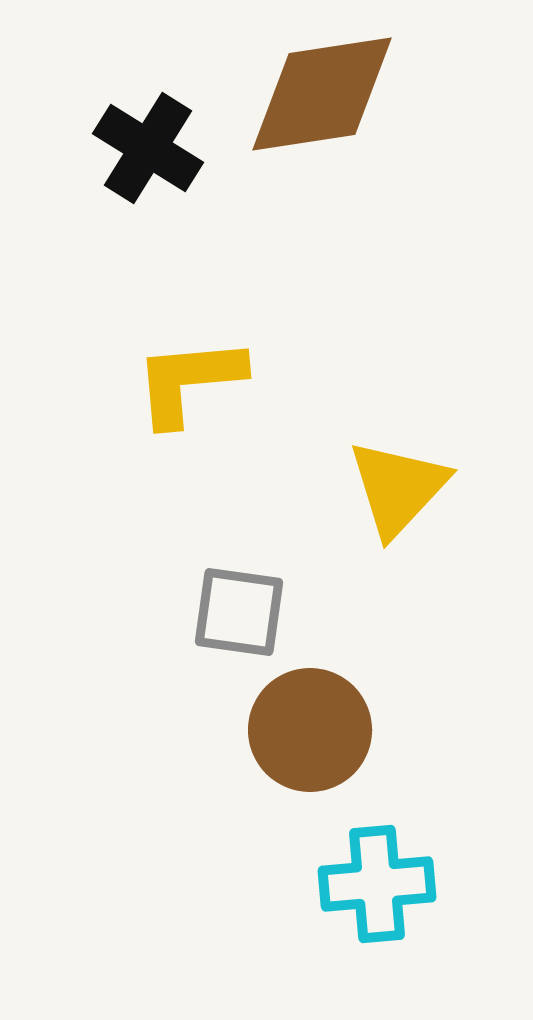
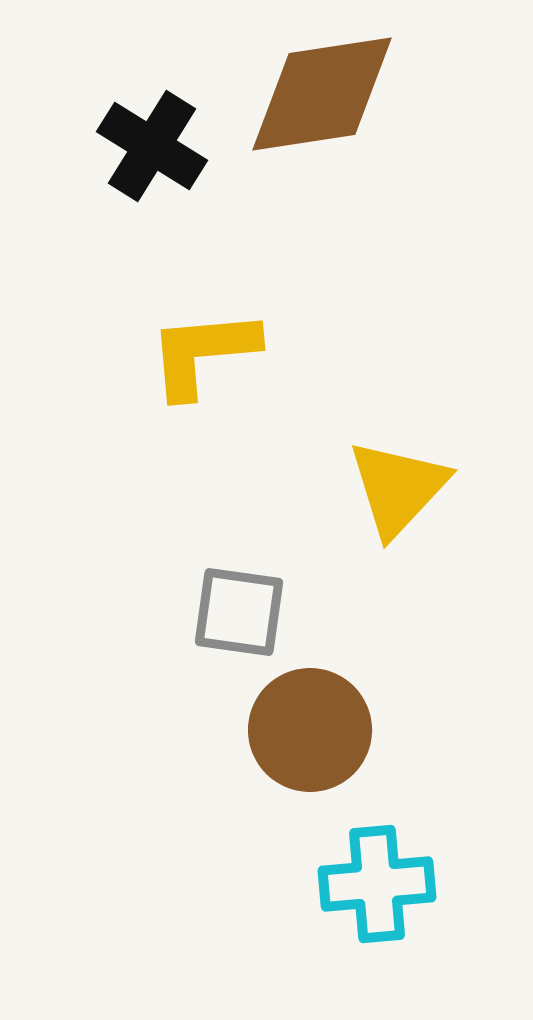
black cross: moved 4 px right, 2 px up
yellow L-shape: moved 14 px right, 28 px up
